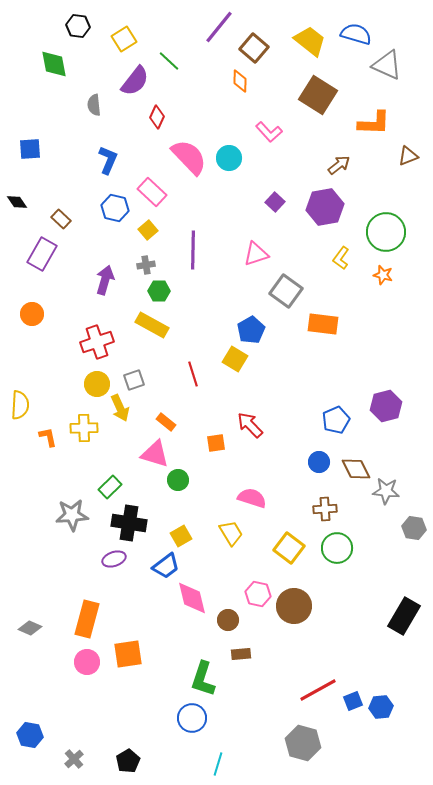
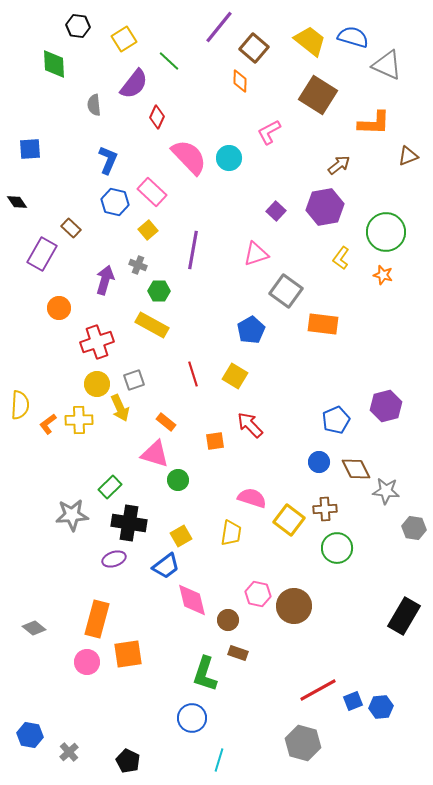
blue semicircle at (356, 34): moved 3 px left, 3 px down
green diamond at (54, 64): rotated 8 degrees clockwise
purple semicircle at (135, 81): moved 1 px left, 3 px down
pink L-shape at (269, 132): rotated 104 degrees clockwise
purple square at (275, 202): moved 1 px right, 9 px down
blue hexagon at (115, 208): moved 6 px up
brown rectangle at (61, 219): moved 10 px right, 9 px down
purple line at (193, 250): rotated 9 degrees clockwise
gray cross at (146, 265): moved 8 px left; rotated 30 degrees clockwise
orange circle at (32, 314): moved 27 px right, 6 px up
yellow square at (235, 359): moved 17 px down
yellow cross at (84, 428): moved 5 px left, 8 px up
orange L-shape at (48, 437): moved 13 px up; rotated 115 degrees counterclockwise
orange square at (216, 443): moved 1 px left, 2 px up
yellow trapezoid at (231, 533): rotated 40 degrees clockwise
yellow square at (289, 548): moved 28 px up
pink diamond at (192, 598): moved 2 px down
orange rectangle at (87, 619): moved 10 px right
gray diamond at (30, 628): moved 4 px right; rotated 15 degrees clockwise
brown rectangle at (241, 654): moved 3 px left, 1 px up; rotated 24 degrees clockwise
green L-shape at (203, 679): moved 2 px right, 5 px up
gray cross at (74, 759): moved 5 px left, 7 px up
black pentagon at (128, 761): rotated 15 degrees counterclockwise
cyan line at (218, 764): moved 1 px right, 4 px up
